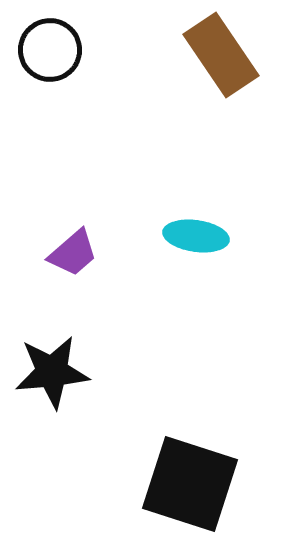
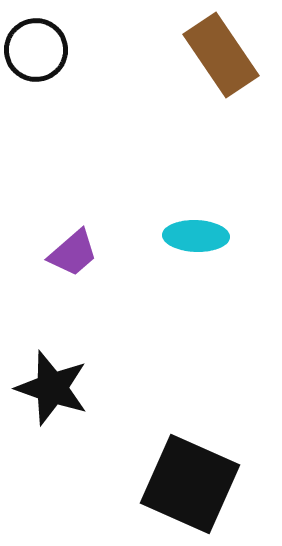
black circle: moved 14 px left
cyan ellipse: rotated 6 degrees counterclockwise
black star: moved 16 px down; rotated 24 degrees clockwise
black square: rotated 6 degrees clockwise
